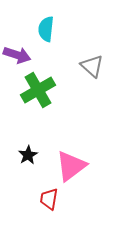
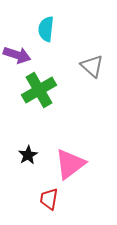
green cross: moved 1 px right
pink triangle: moved 1 px left, 2 px up
